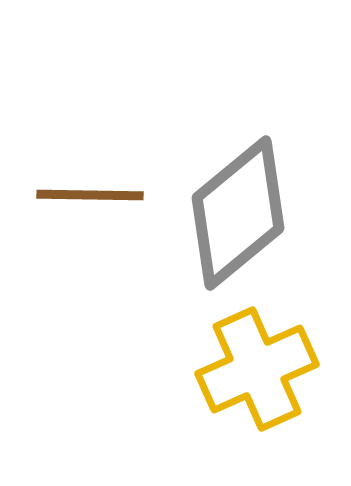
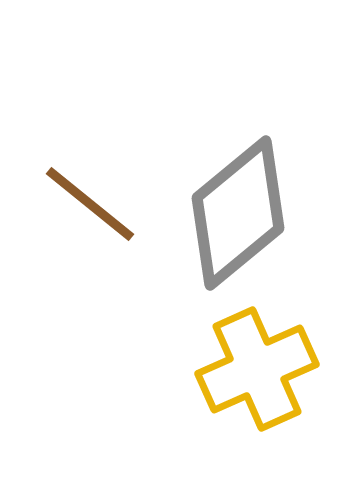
brown line: moved 9 px down; rotated 38 degrees clockwise
